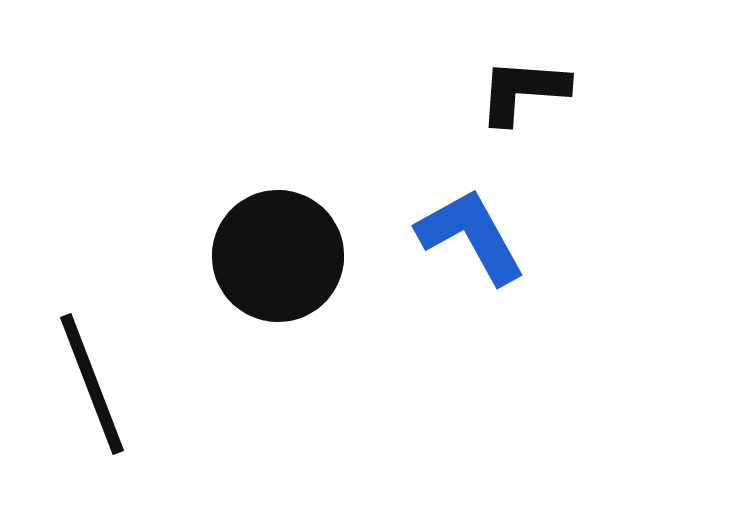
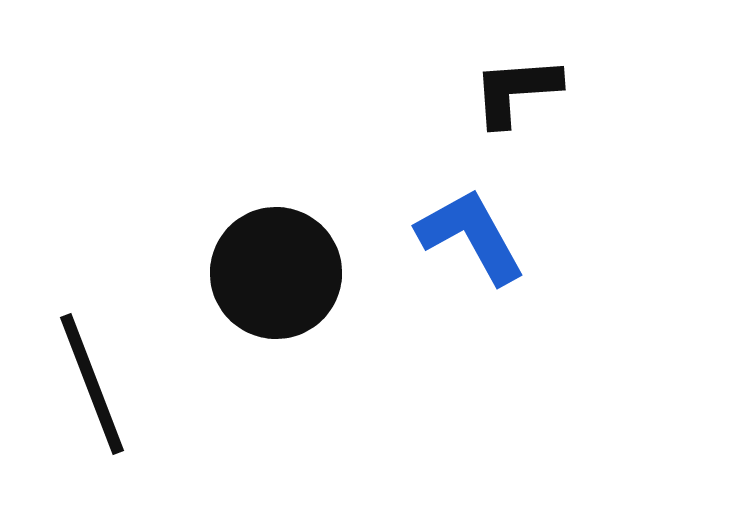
black L-shape: moved 7 px left; rotated 8 degrees counterclockwise
black circle: moved 2 px left, 17 px down
